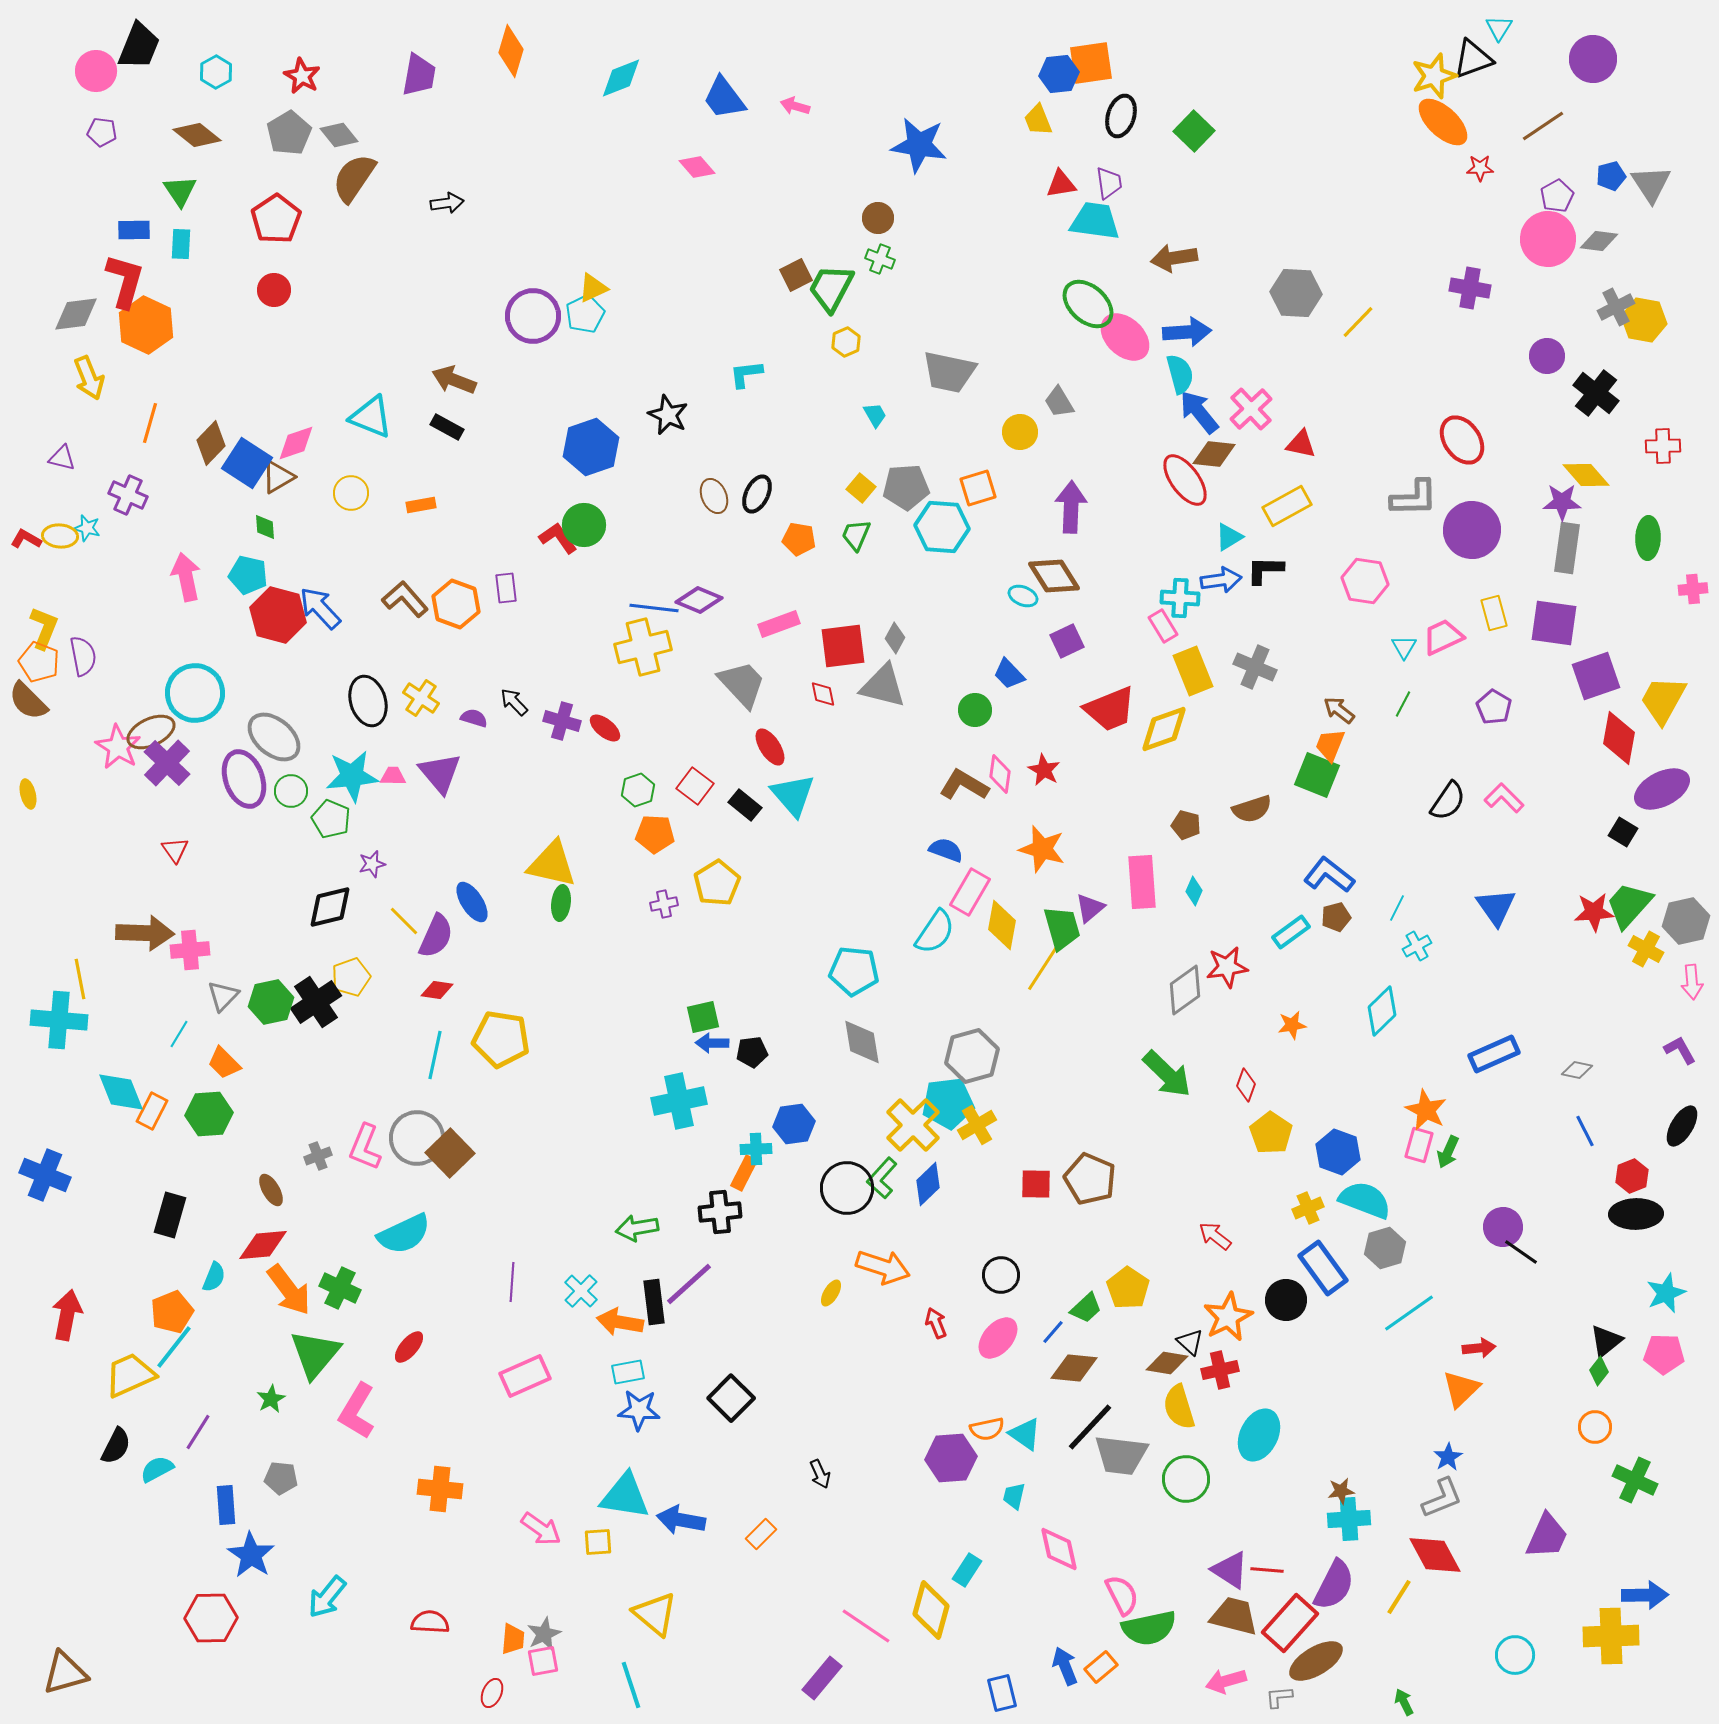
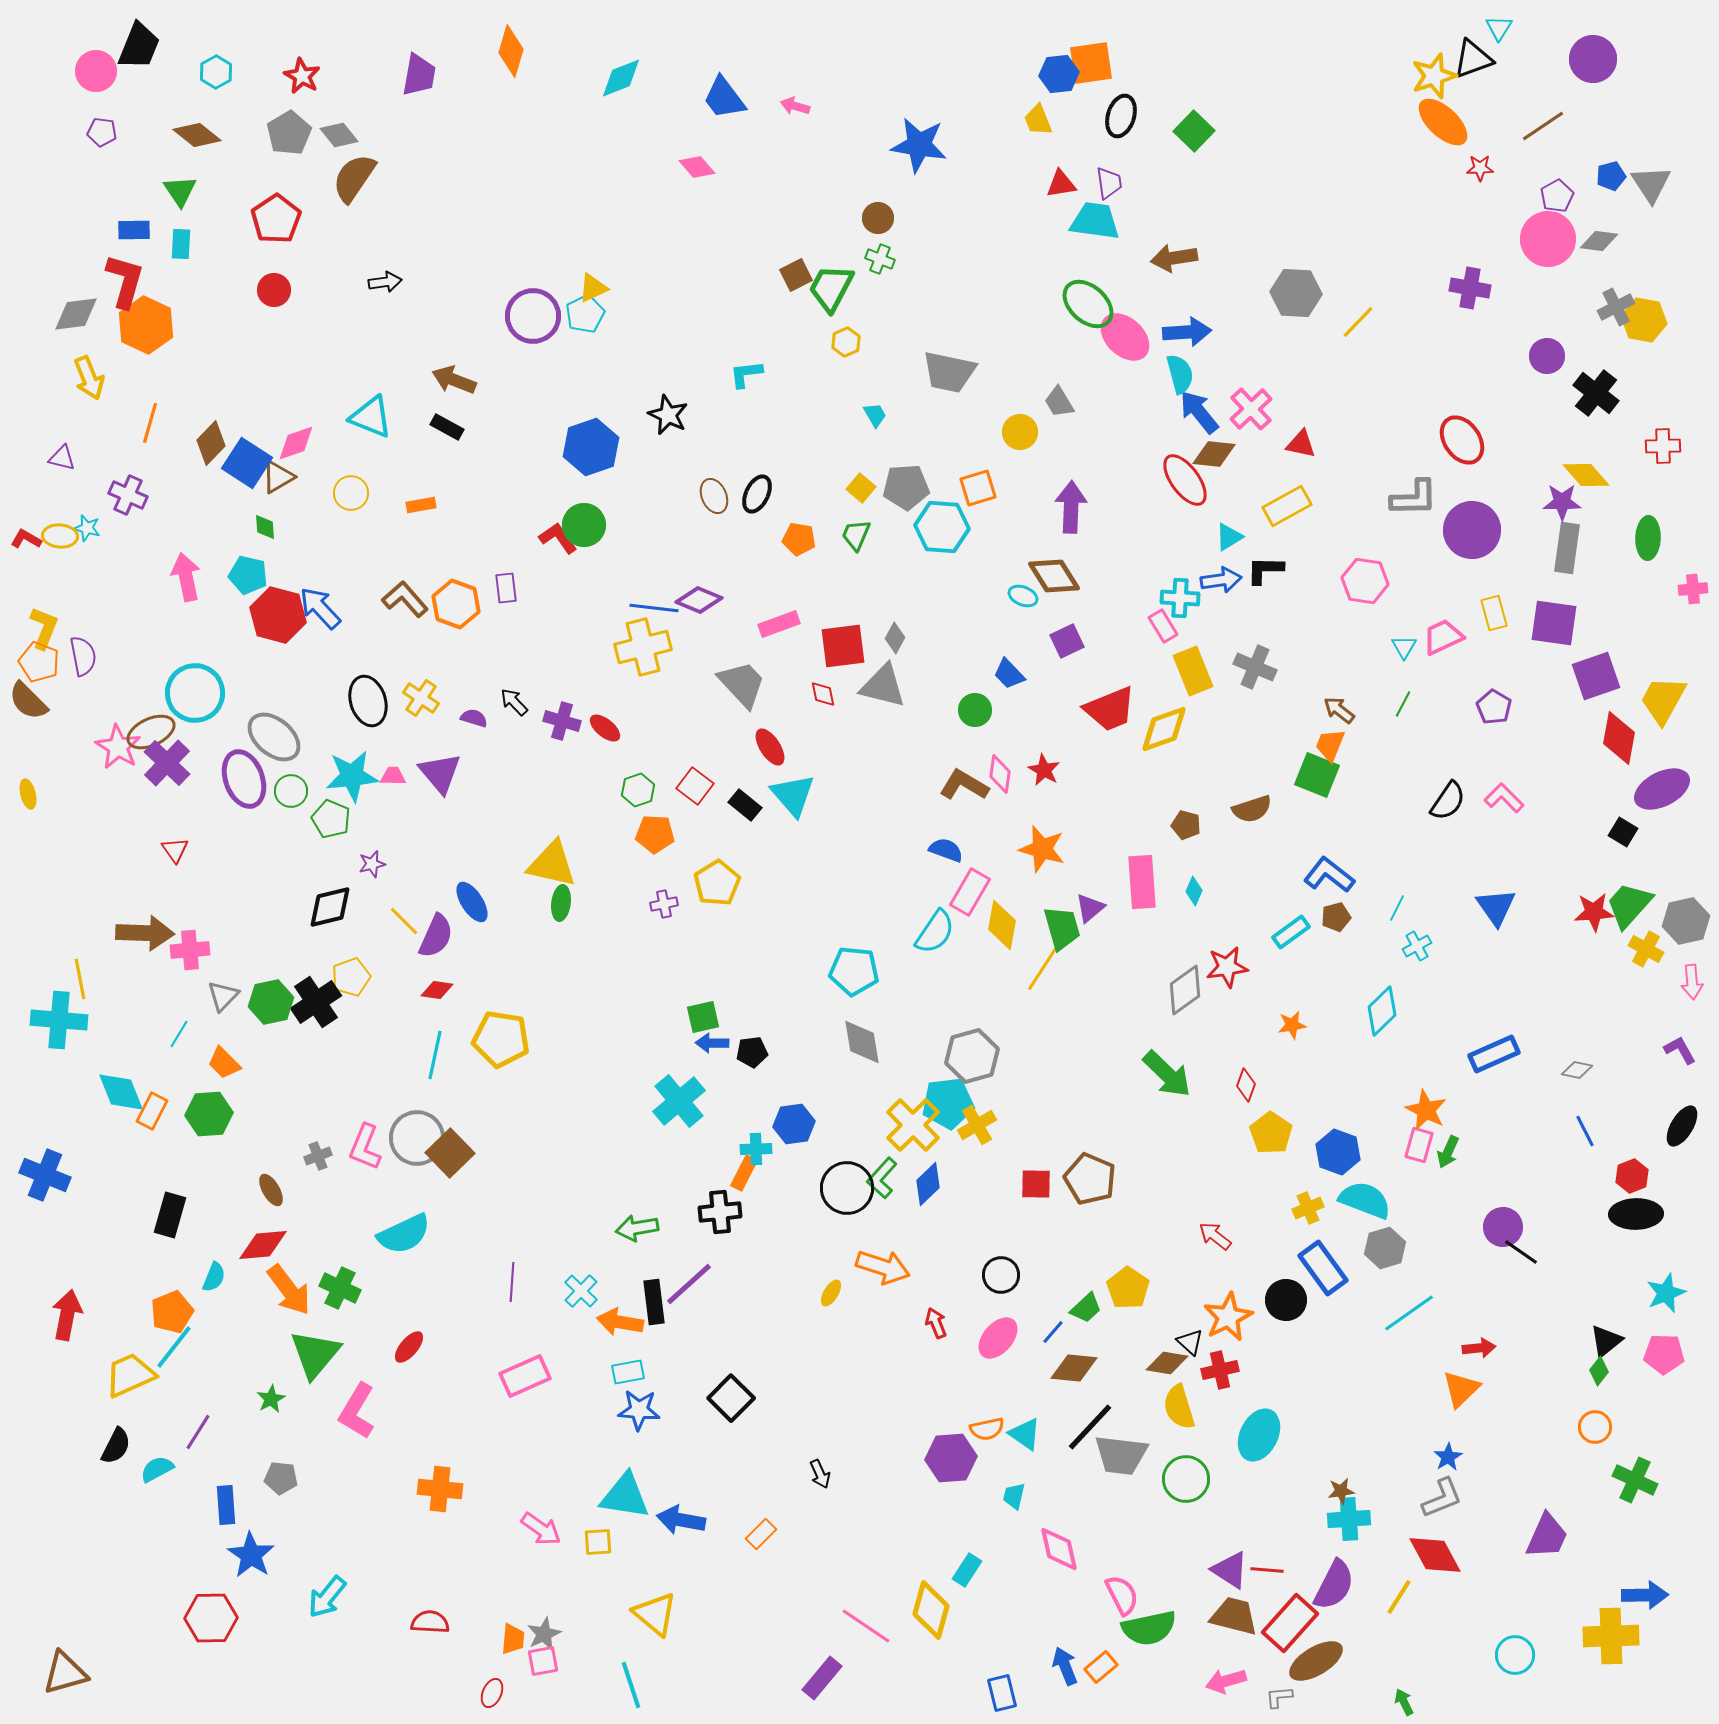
black arrow at (447, 203): moved 62 px left, 79 px down
cyan cross at (679, 1101): rotated 28 degrees counterclockwise
